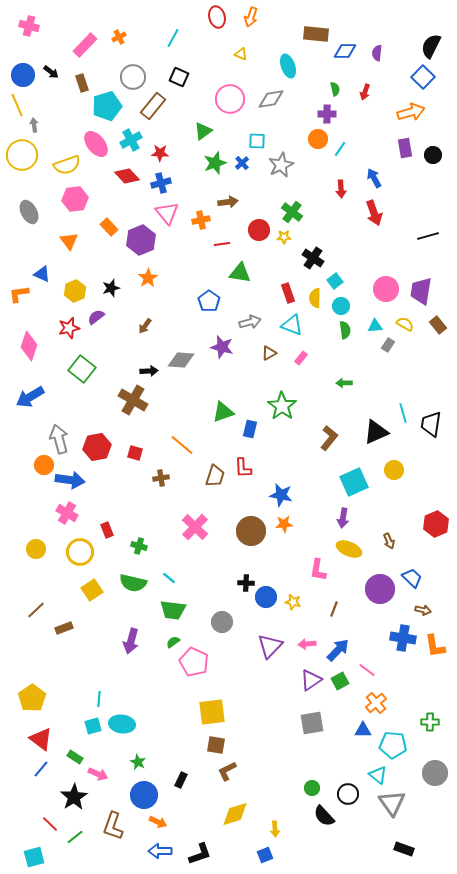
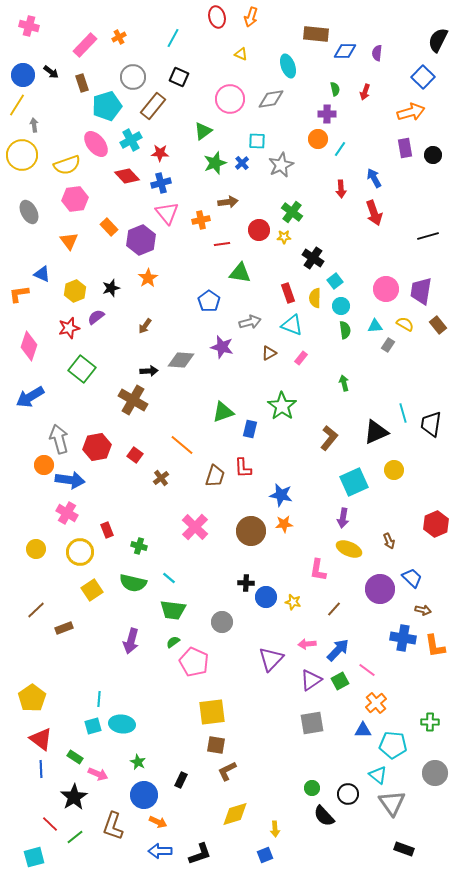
black semicircle at (431, 46): moved 7 px right, 6 px up
yellow line at (17, 105): rotated 55 degrees clockwise
green arrow at (344, 383): rotated 77 degrees clockwise
red square at (135, 453): moved 2 px down; rotated 21 degrees clockwise
brown cross at (161, 478): rotated 28 degrees counterclockwise
brown line at (334, 609): rotated 21 degrees clockwise
purple triangle at (270, 646): moved 1 px right, 13 px down
blue line at (41, 769): rotated 42 degrees counterclockwise
